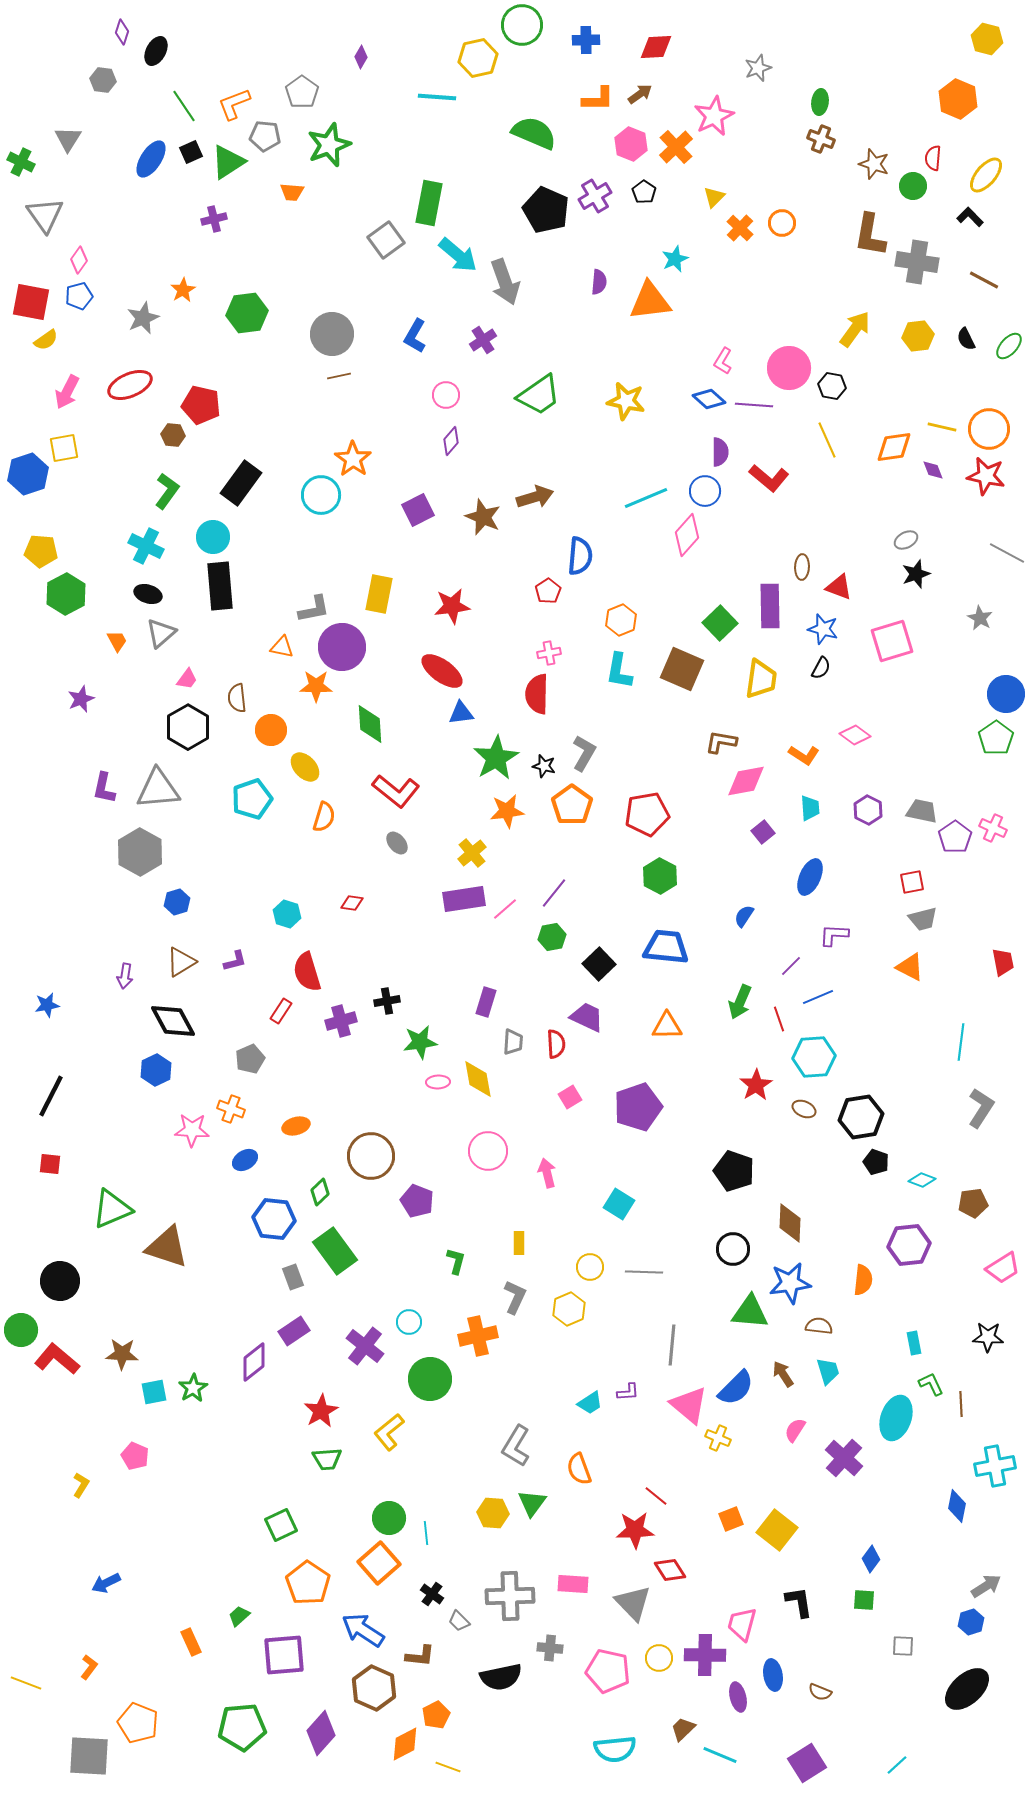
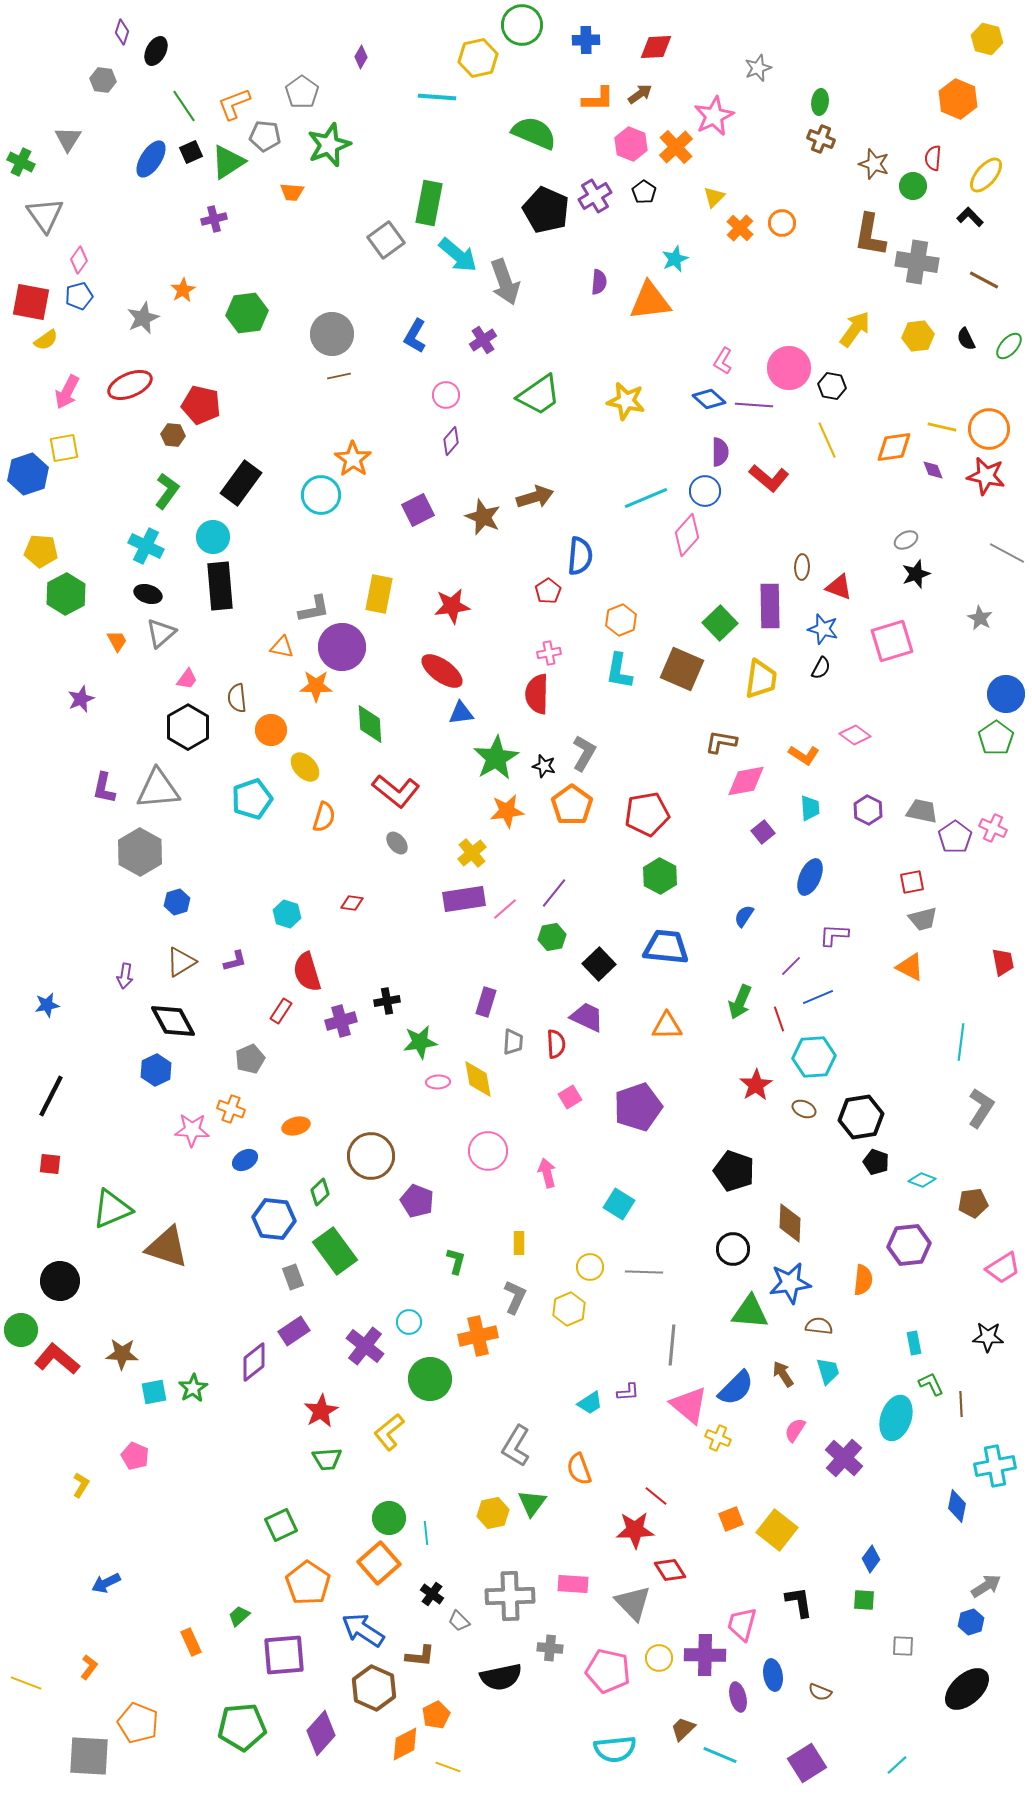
yellow hexagon at (493, 1513): rotated 16 degrees counterclockwise
